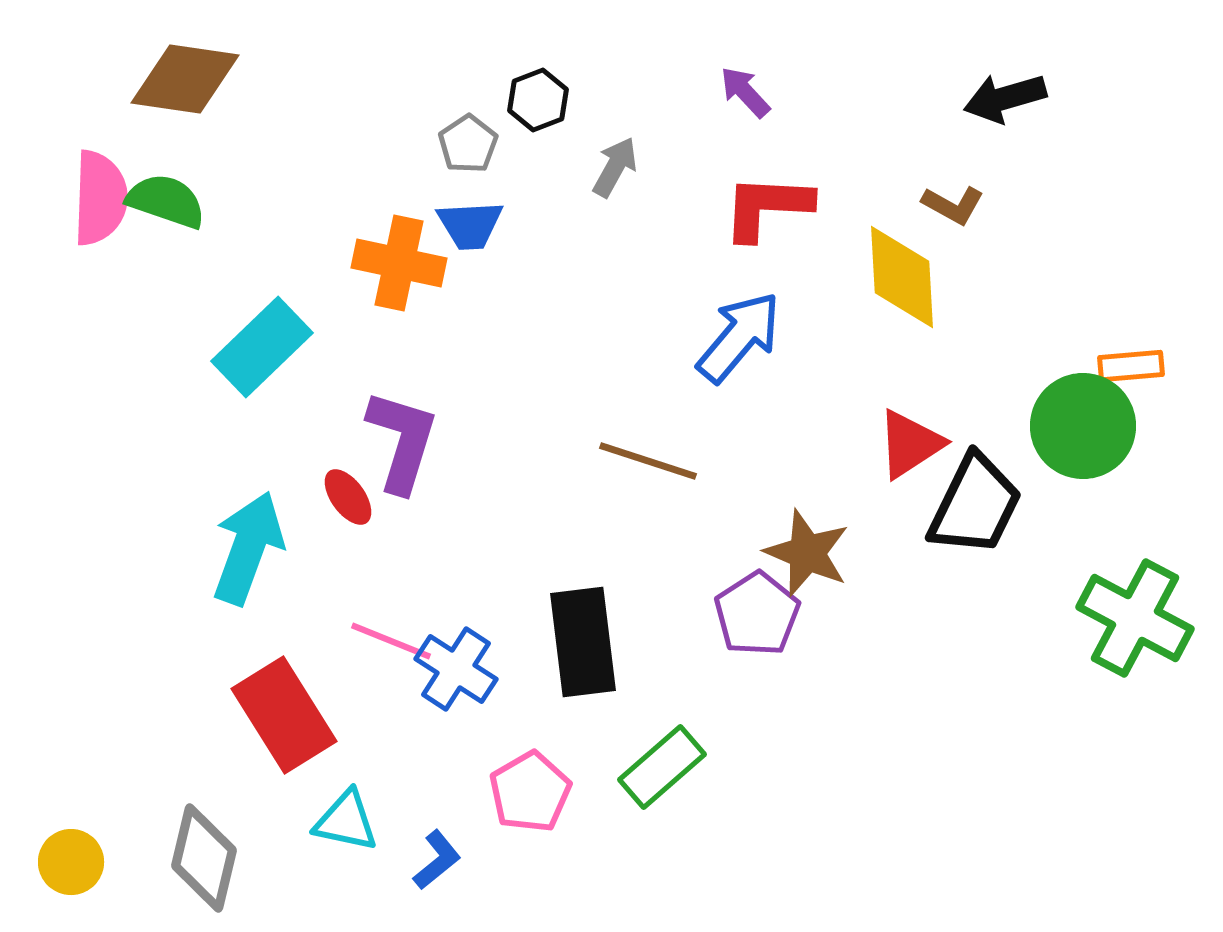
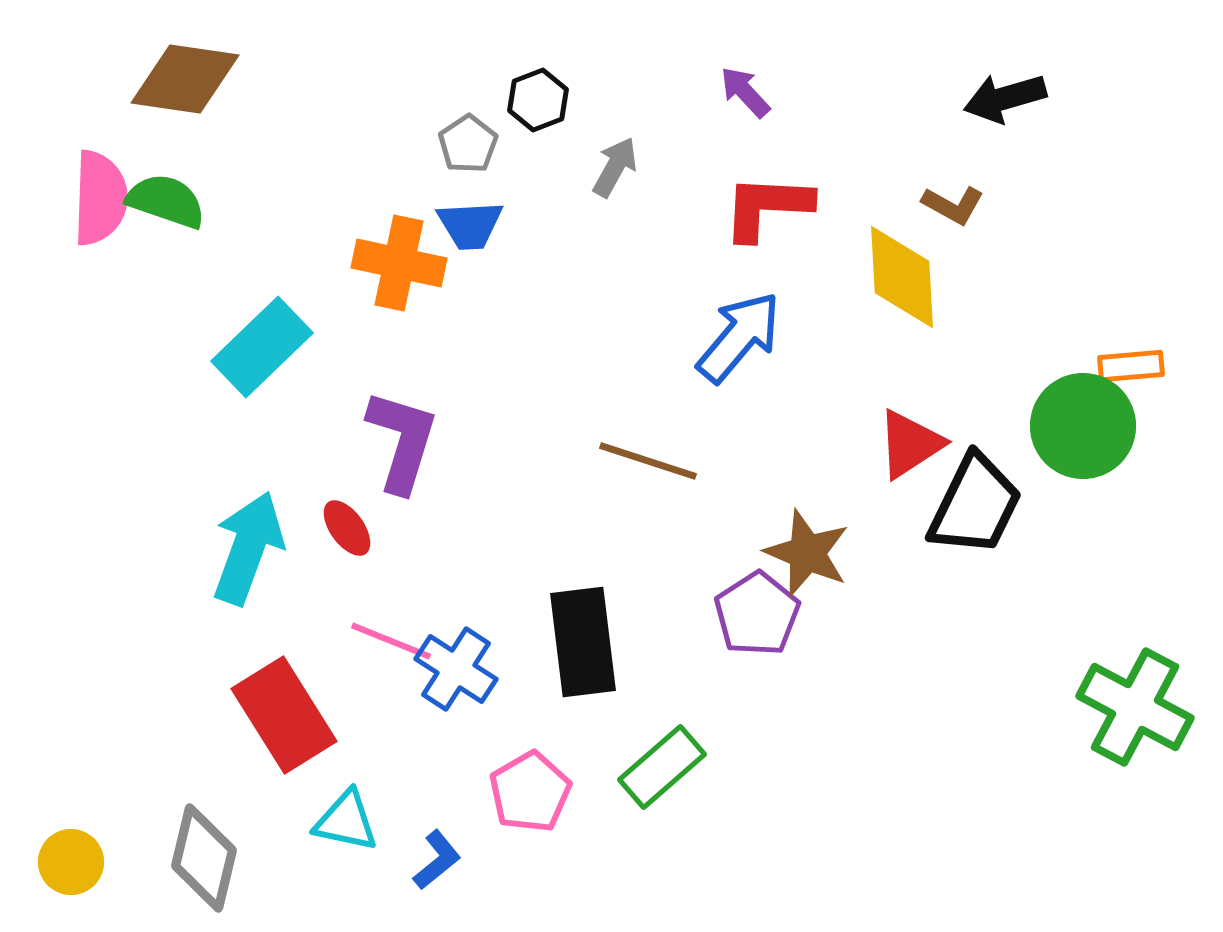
red ellipse: moved 1 px left, 31 px down
green cross: moved 89 px down
